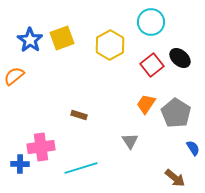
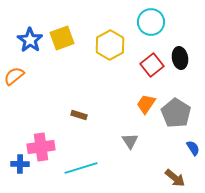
black ellipse: rotated 40 degrees clockwise
